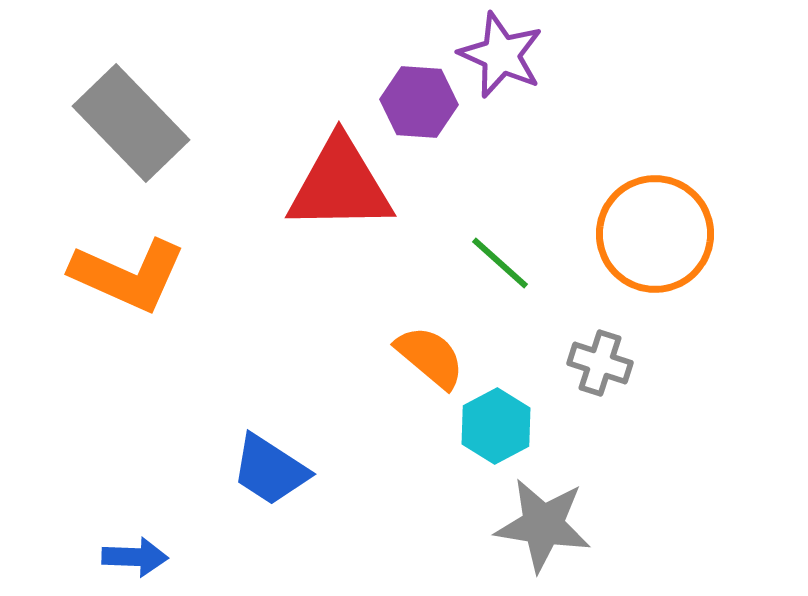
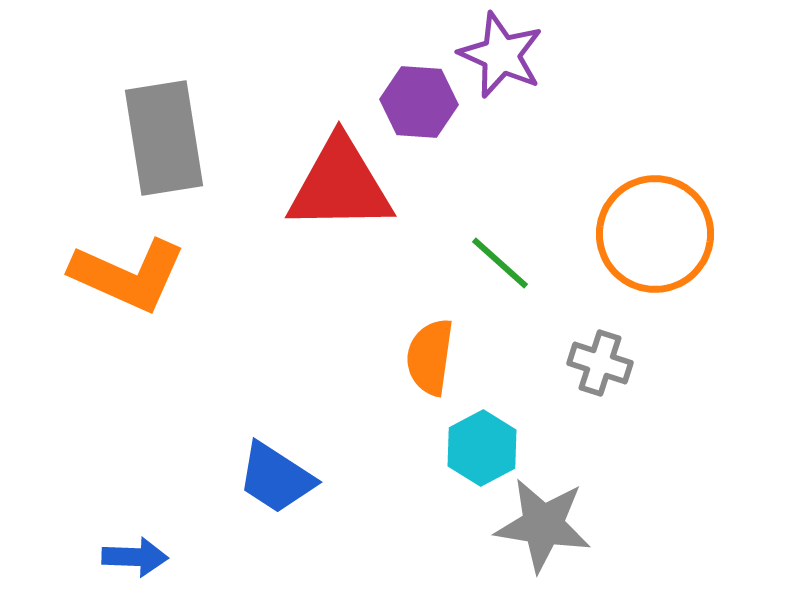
gray rectangle: moved 33 px right, 15 px down; rotated 35 degrees clockwise
orange semicircle: rotated 122 degrees counterclockwise
cyan hexagon: moved 14 px left, 22 px down
blue trapezoid: moved 6 px right, 8 px down
